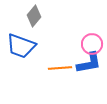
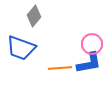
blue trapezoid: moved 2 px down
